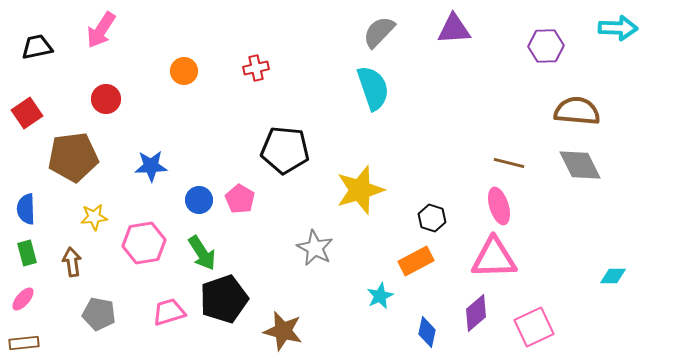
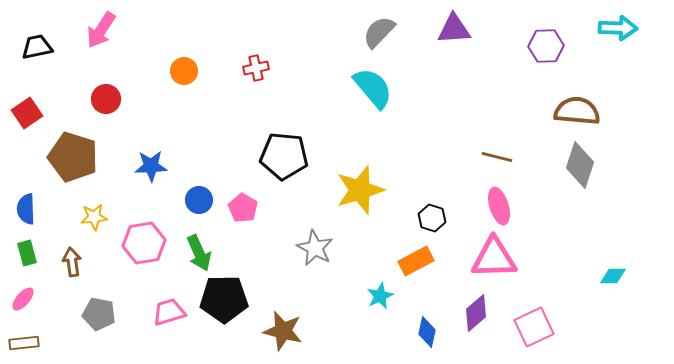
cyan semicircle at (373, 88): rotated 21 degrees counterclockwise
black pentagon at (285, 150): moved 1 px left, 6 px down
brown pentagon at (73, 157): rotated 24 degrees clockwise
brown line at (509, 163): moved 12 px left, 6 px up
gray diamond at (580, 165): rotated 45 degrees clockwise
pink pentagon at (240, 199): moved 3 px right, 9 px down
green arrow at (202, 253): moved 3 px left; rotated 9 degrees clockwise
black pentagon at (224, 299): rotated 18 degrees clockwise
